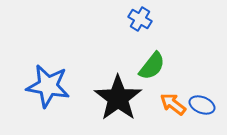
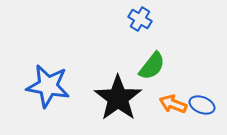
orange arrow: rotated 16 degrees counterclockwise
